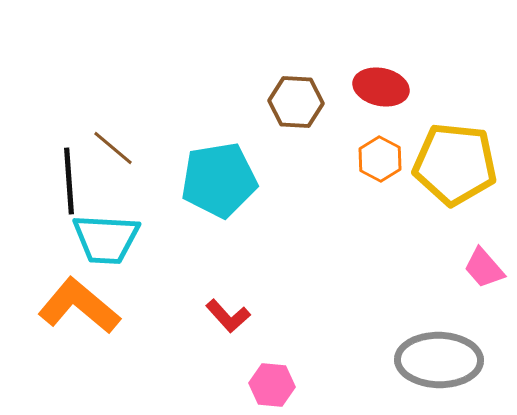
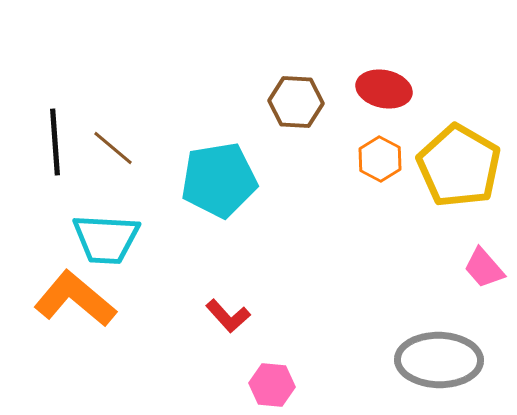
red ellipse: moved 3 px right, 2 px down
yellow pentagon: moved 4 px right, 2 px down; rotated 24 degrees clockwise
black line: moved 14 px left, 39 px up
orange L-shape: moved 4 px left, 7 px up
